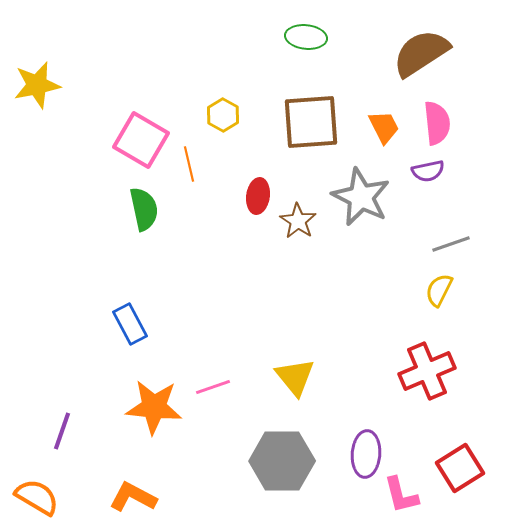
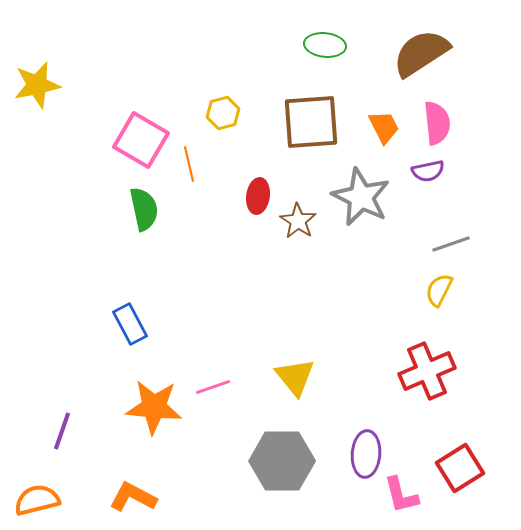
green ellipse: moved 19 px right, 8 px down
yellow hexagon: moved 2 px up; rotated 16 degrees clockwise
orange semicircle: moved 3 px down; rotated 45 degrees counterclockwise
